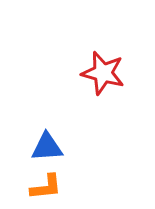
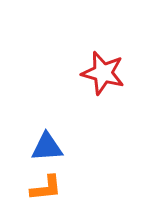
orange L-shape: moved 1 px down
